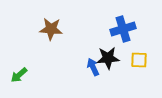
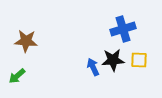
brown star: moved 25 px left, 12 px down
black star: moved 5 px right, 2 px down
green arrow: moved 2 px left, 1 px down
